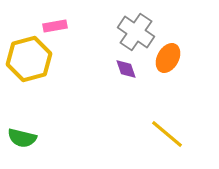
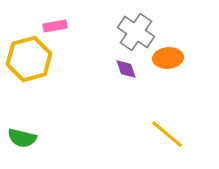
orange ellipse: rotated 56 degrees clockwise
